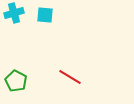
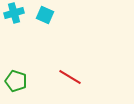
cyan square: rotated 18 degrees clockwise
green pentagon: rotated 10 degrees counterclockwise
